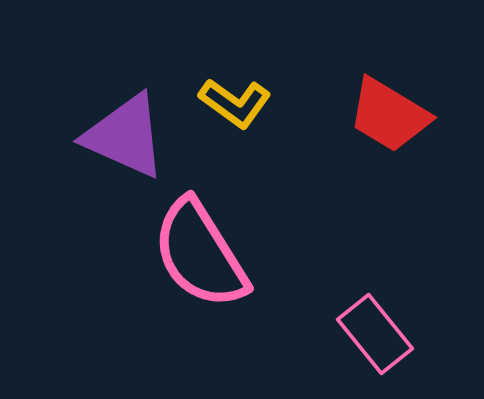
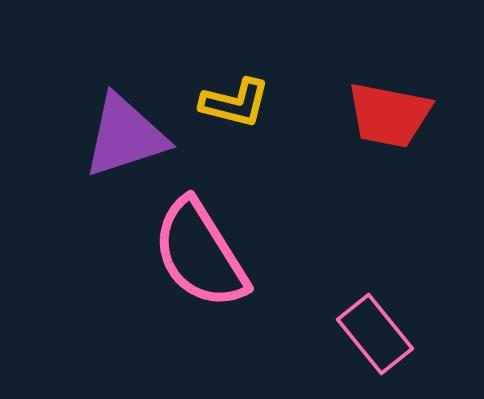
yellow L-shape: rotated 22 degrees counterclockwise
red trapezoid: rotated 20 degrees counterclockwise
purple triangle: rotated 42 degrees counterclockwise
